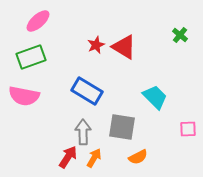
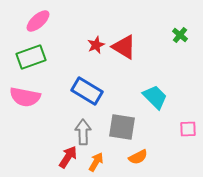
pink semicircle: moved 1 px right, 1 px down
orange arrow: moved 2 px right, 4 px down
